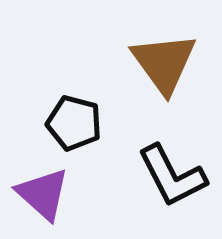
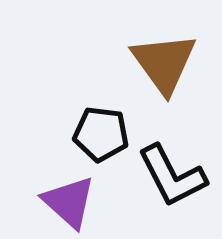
black pentagon: moved 27 px right, 11 px down; rotated 8 degrees counterclockwise
purple triangle: moved 26 px right, 8 px down
